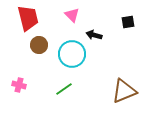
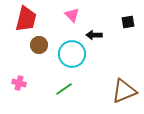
red trapezoid: moved 2 px left, 1 px down; rotated 28 degrees clockwise
black arrow: rotated 14 degrees counterclockwise
pink cross: moved 2 px up
